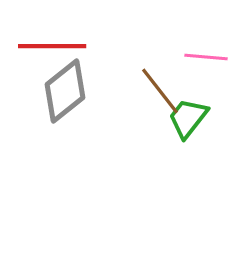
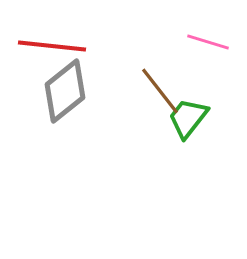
red line: rotated 6 degrees clockwise
pink line: moved 2 px right, 15 px up; rotated 12 degrees clockwise
